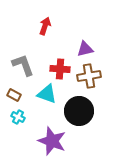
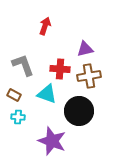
cyan cross: rotated 24 degrees counterclockwise
